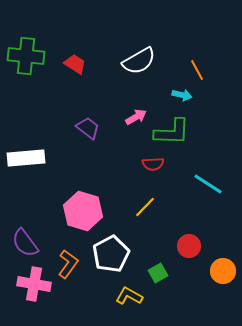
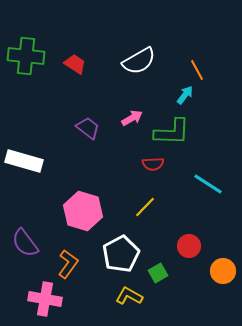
cyan arrow: moved 3 px right; rotated 66 degrees counterclockwise
pink arrow: moved 4 px left, 1 px down
white rectangle: moved 2 px left, 3 px down; rotated 21 degrees clockwise
white pentagon: moved 10 px right
pink cross: moved 11 px right, 15 px down
